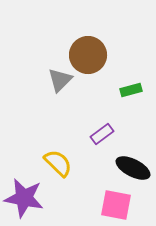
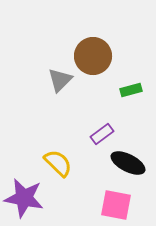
brown circle: moved 5 px right, 1 px down
black ellipse: moved 5 px left, 5 px up
